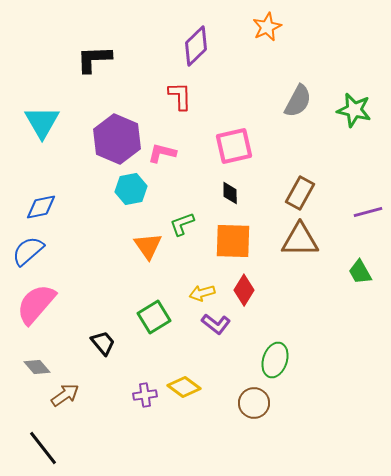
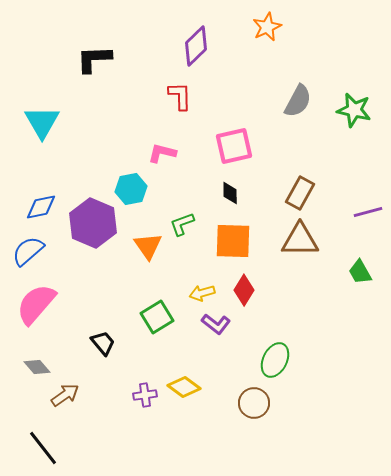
purple hexagon: moved 24 px left, 84 px down
green square: moved 3 px right
green ellipse: rotated 8 degrees clockwise
